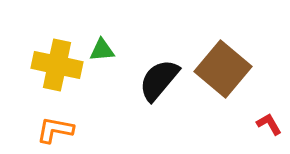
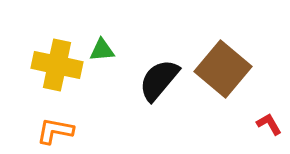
orange L-shape: moved 1 px down
